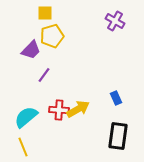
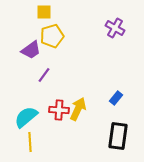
yellow square: moved 1 px left, 1 px up
purple cross: moved 7 px down
purple trapezoid: rotated 10 degrees clockwise
blue rectangle: rotated 64 degrees clockwise
yellow arrow: rotated 35 degrees counterclockwise
yellow line: moved 7 px right, 5 px up; rotated 18 degrees clockwise
